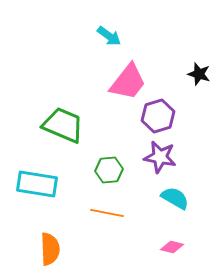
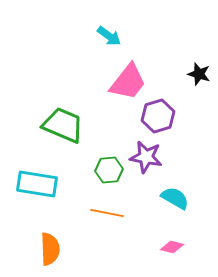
purple star: moved 14 px left
